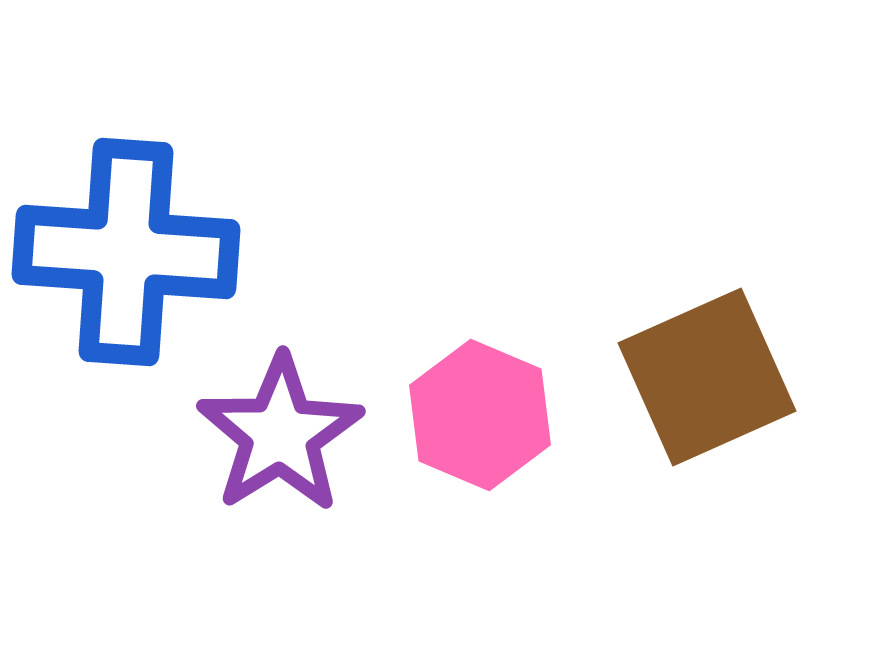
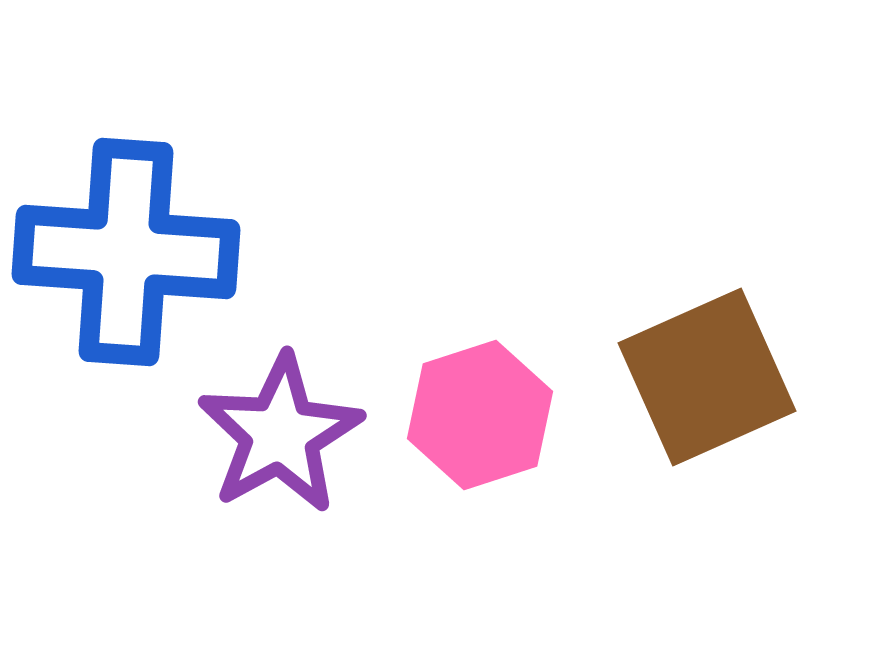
pink hexagon: rotated 19 degrees clockwise
purple star: rotated 3 degrees clockwise
